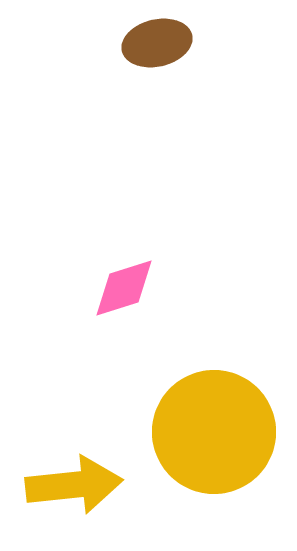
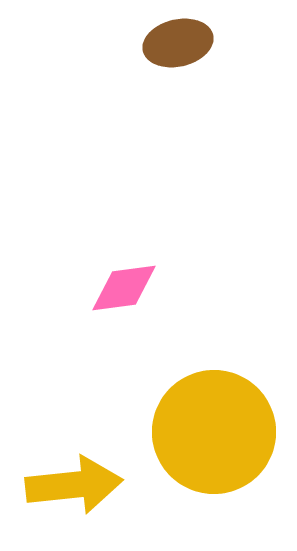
brown ellipse: moved 21 px right
pink diamond: rotated 10 degrees clockwise
